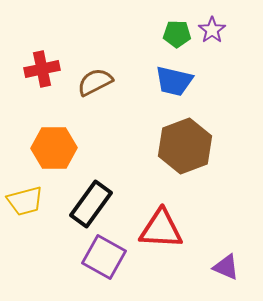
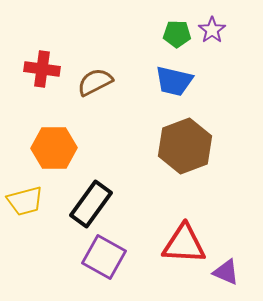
red cross: rotated 20 degrees clockwise
red triangle: moved 23 px right, 15 px down
purple triangle: moved 5 px down
